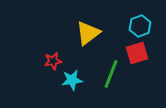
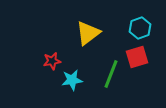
cyan hexagon: moved 2 px down
red square: moved 4 px down
red star: moved 1 px left
